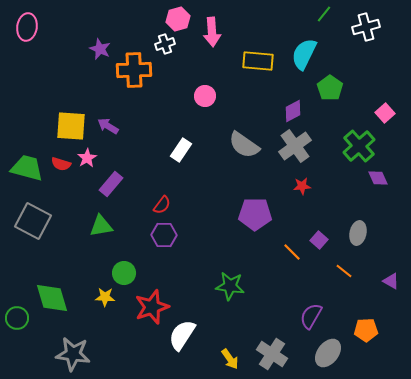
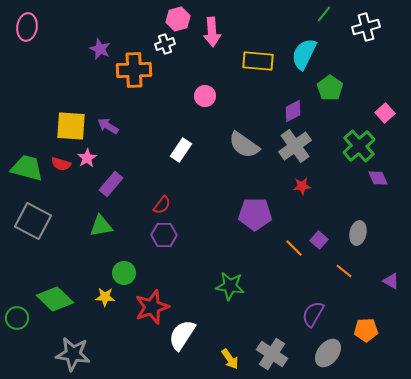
orange line at (292, 252): moved 2 px right, 4 px up
green diamond at (52, 298): moved 3 px right, 1 px down; rotated 30 degrees counterclockwise
purple semicircle at (311, 316): moved 2 px right, 2 px up
